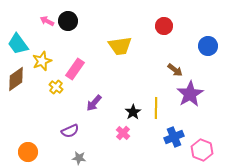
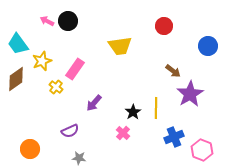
brown arrow: moved 2 px left, 1 px down
orange circle: moved 2 px right, 3 px up
